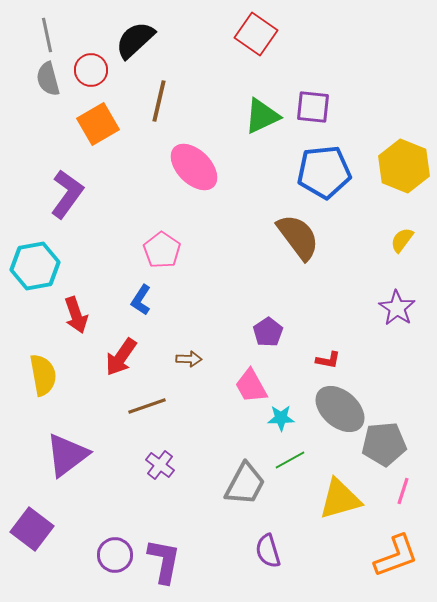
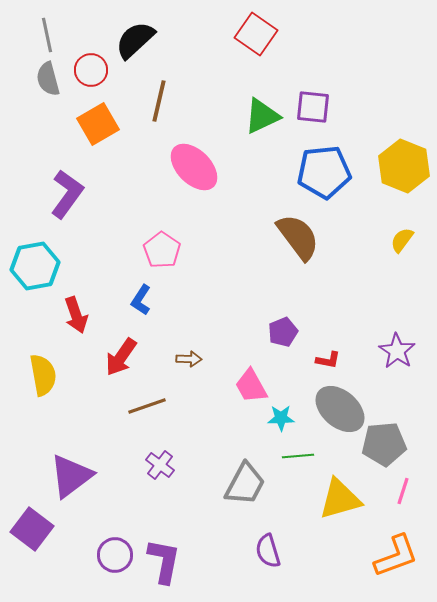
purple star at (397, 308): moved 43 px down
purple pentagon at (268, 332): moved 15 px right; rotated 12 degrees clockwise
purple triangle at (67, 455): moved 4 px right, 21 px down
green line at (290, 460): moved 8 px right, 4 px up; rotated 24 degrees clockwise
